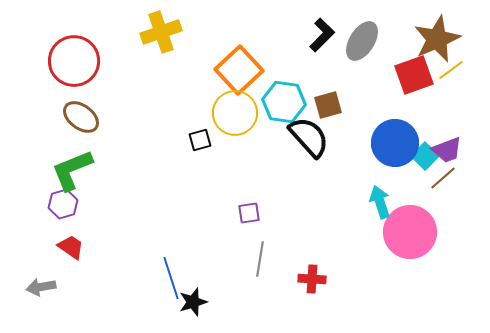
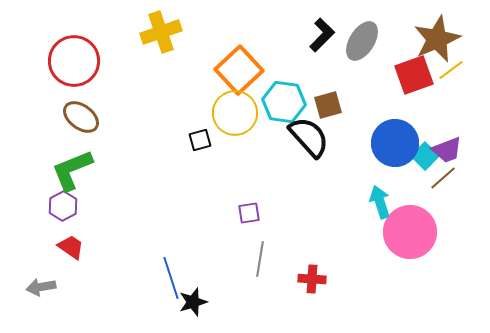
purple hexagon: moved 2 px down; rotated 12 degrees counterclockwise
